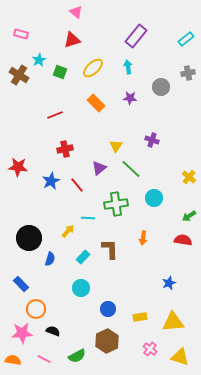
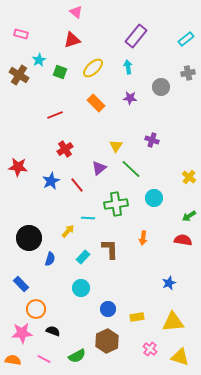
red cross at (65, 149): rotated 21 degrees counterclockwise
yellow rectangle at (140, 317): moved 3 px left
